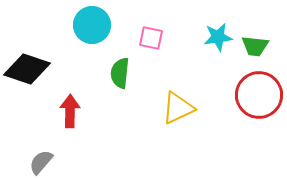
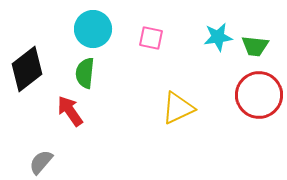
cyan circle: moved 1 px right, 4 px down
black diamond: rotated 57 degrees counterclockwise
green semicircle: moved 35 px left
red arrow: rotated 36 degrees counterclockwise
